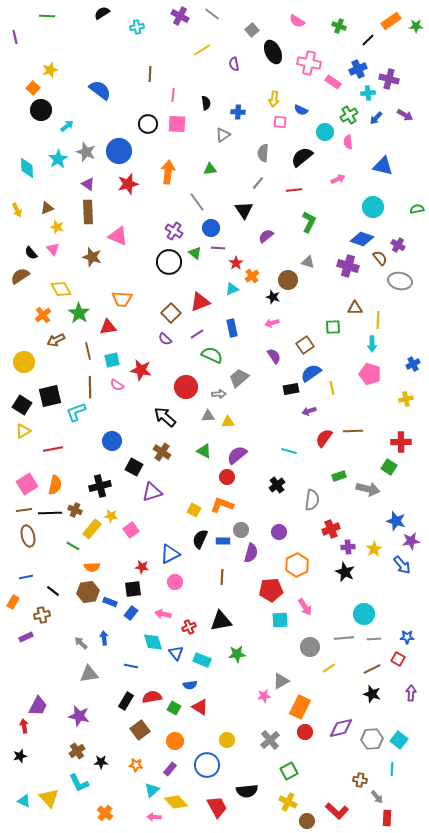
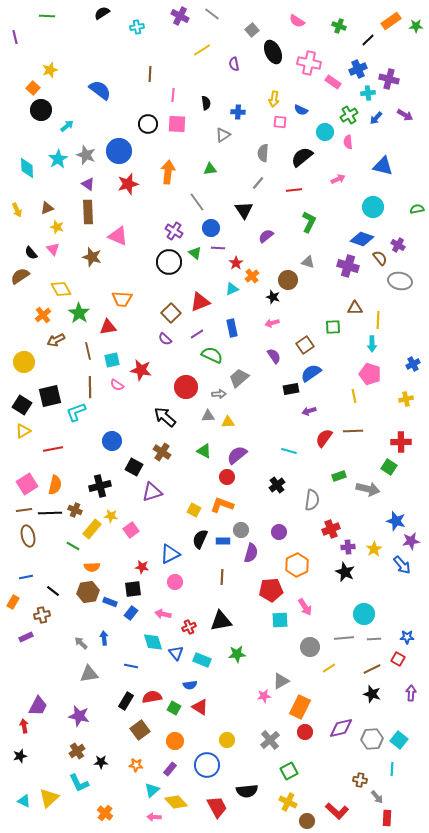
gray star at (86, 152): moved 3 px down
yellow line at (332, 388): moved 22 px right, 8 px down
yellow triangle at (49, 798): rotated 30 degrees clockwise
